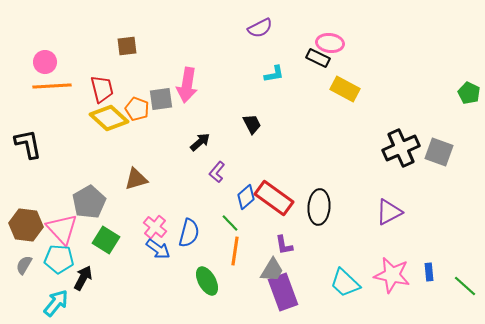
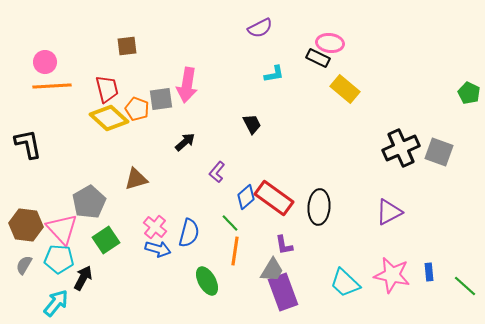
red trapezoid at (102, 89): moved 5 px right
yellow rectangle at (345, 89): rotated 12 degrees clockwise
black arrow at (200, 142): moved 15 px left
green square at (106, 240): rotated 24 degrees clockwise
blue arrow at (158, 249): rotated 20 degrees counterclockwise
